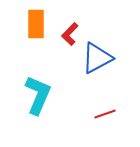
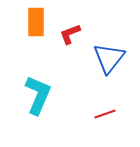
orange rectangle: moved 2 px up
red L-shape: rotated 25 degrees clockwise
blue triangle: moved 12 px right; rotated 24 degrees counterclockwise
